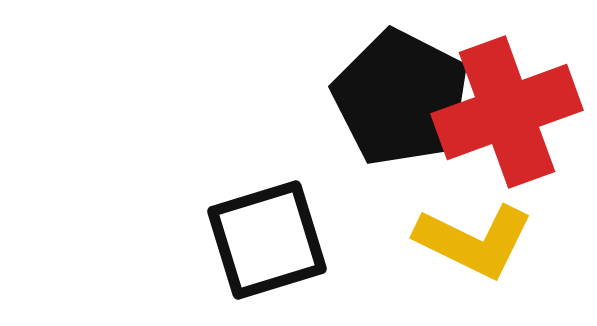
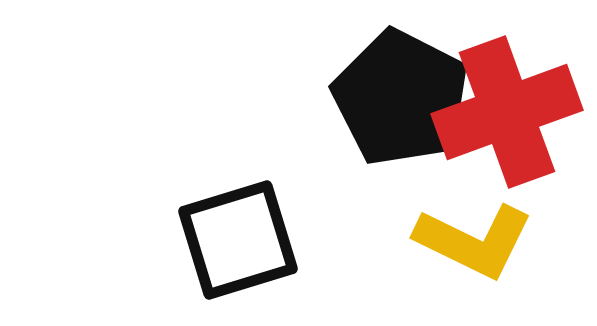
black square: moved 29 px left
